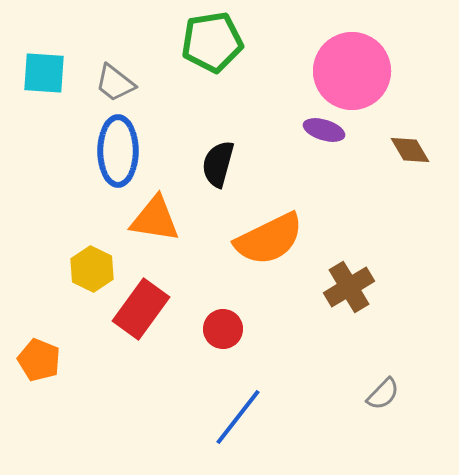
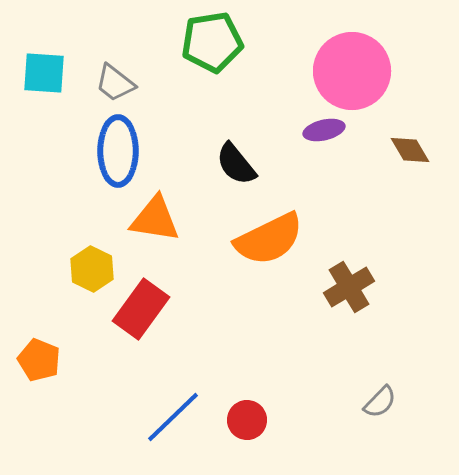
purple ellipse: rotated 30 degrees counterclockwise
black semicircle: moved 18 px right; rotated 54 degrees counterclockwise
red circle: moved 24 px right, 91 px down
gray semicircle: moved 3 px left, 8 px down
blue line: moved 65 px left; rotated 8 degrees clockwise
